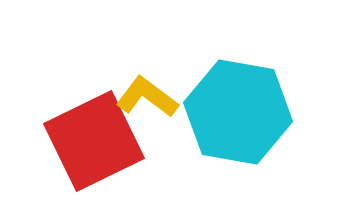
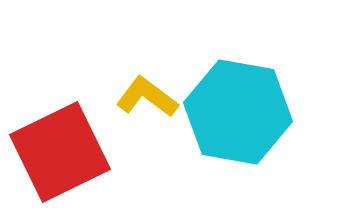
red square: moved 34 px left, 11 px down
